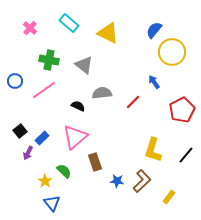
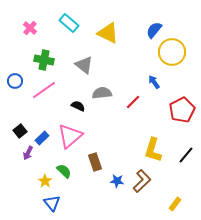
green cross: moved 5 px left
pink triangle: moved 5 px left, 1 px up
yellow rectangle: moved 6 px right, 7 px down
